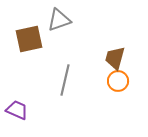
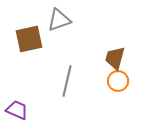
gray line: moved 2 px right, 1 px down
